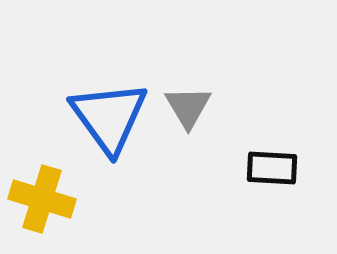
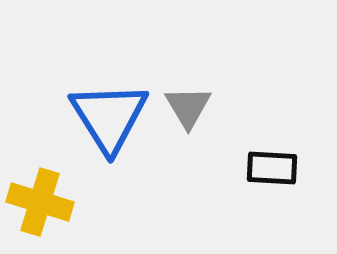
blue triangle: rotated 4 degrees clockwise
yellow cross: moved 2 px left, 3 px down
